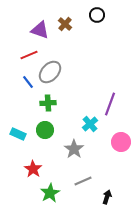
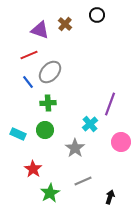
gray star: moved 1 px right, 1 px up
black arrow: moved 3 px right
